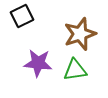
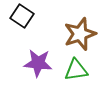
black square: rotated 30 degrees counterclockwise
green triangle: moved 1 px right
